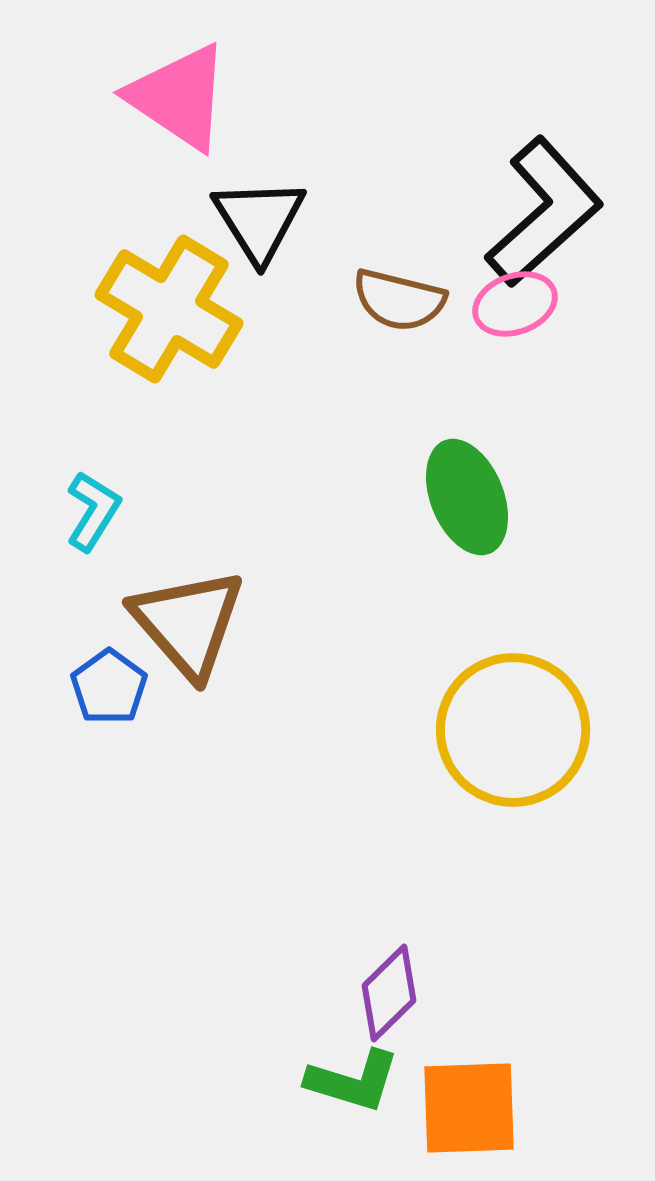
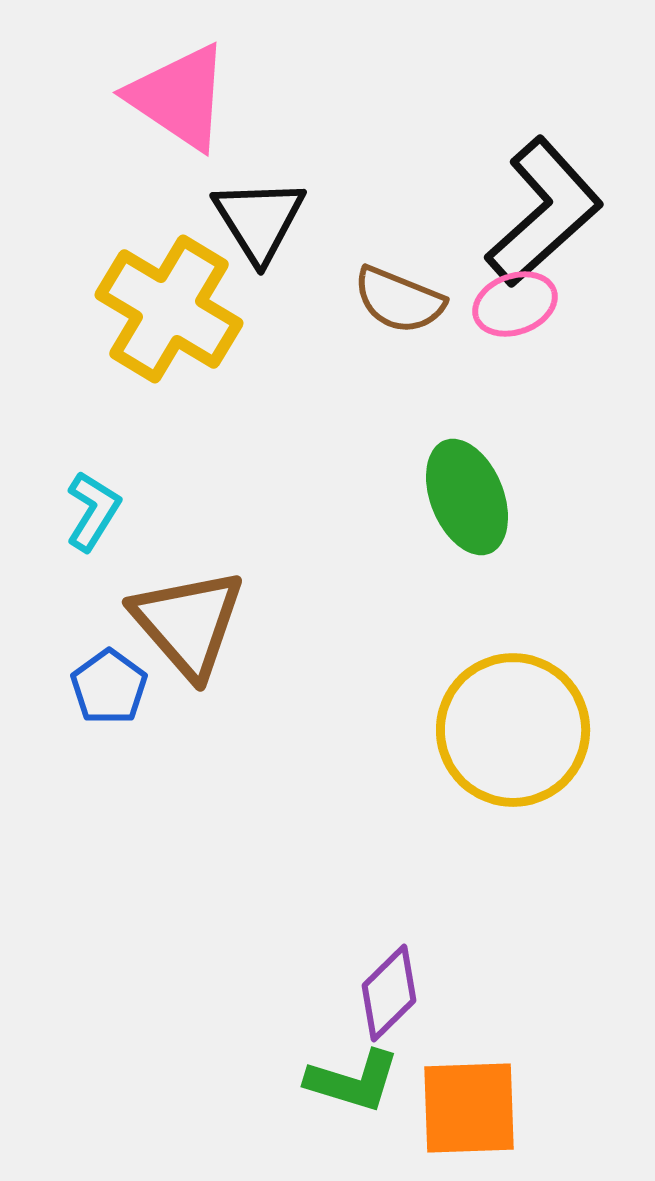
brown semicircle: rotated 8 degrees clockwise
